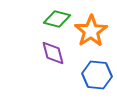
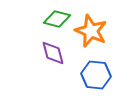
orange star: rotated 16 degrees counterclockwise
blue hexagon: moved 1 px left
